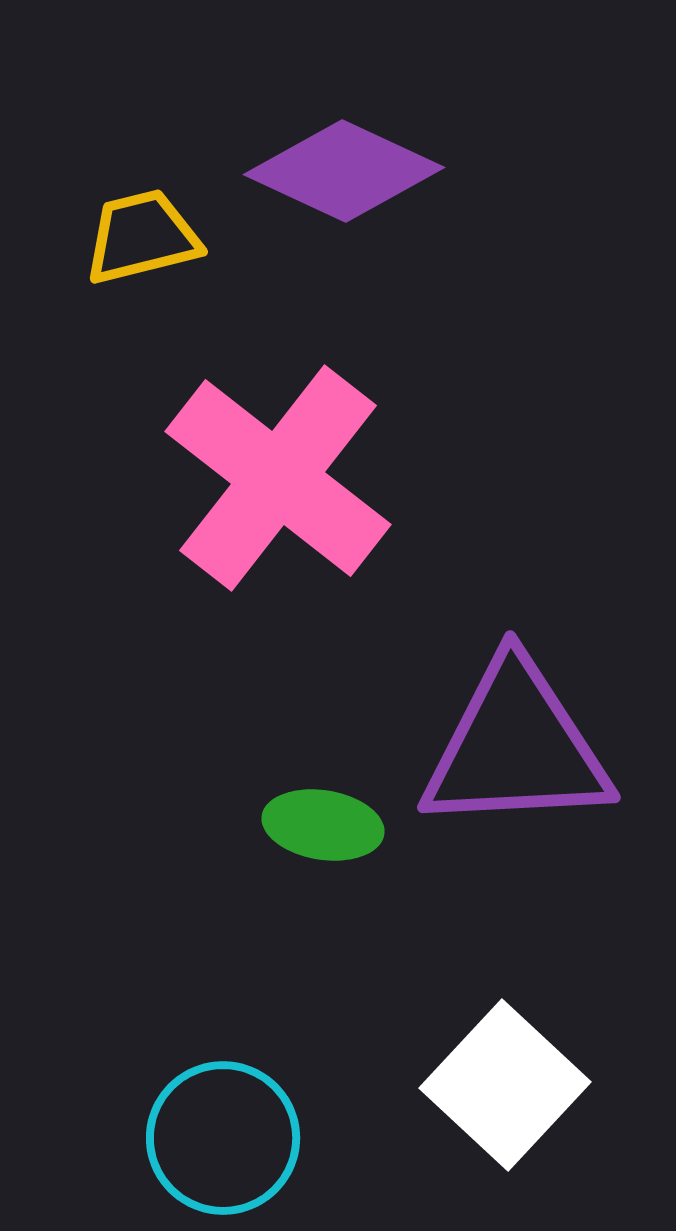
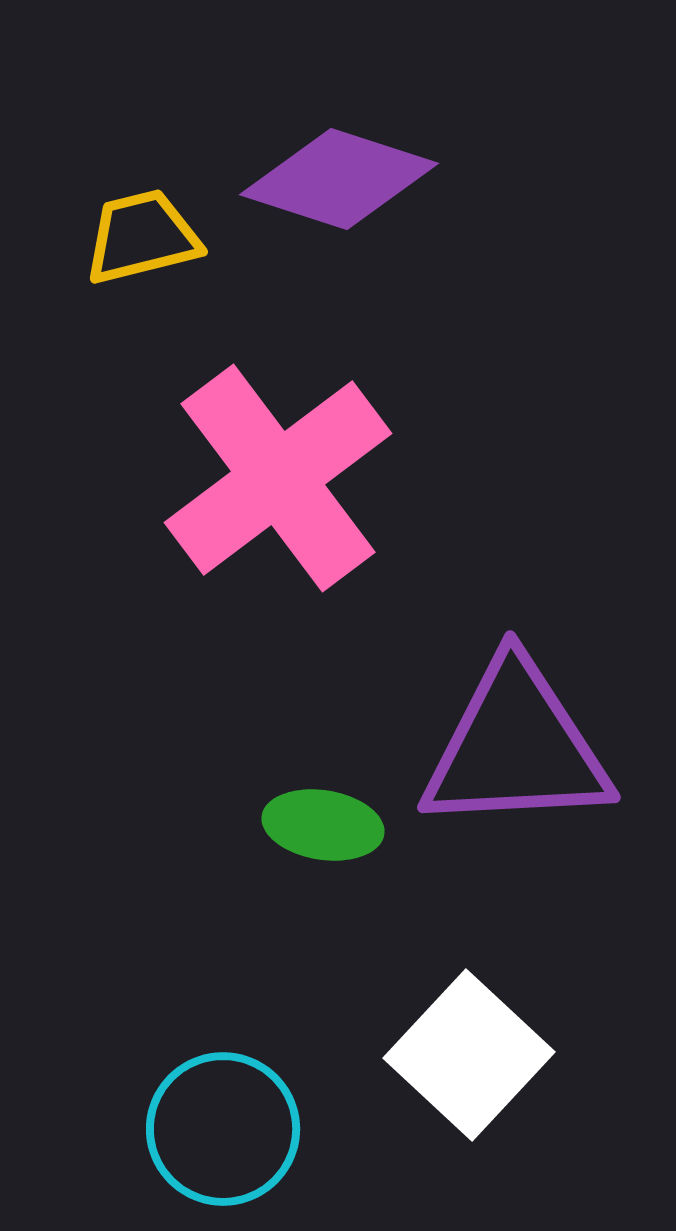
purple diamond: moved 5 px left, 8 px down; rotated 7 degrees counterclockwise
pink cross: rotated 15 degrees clockwise
white square: moved 36 px left, 30 px up
cyan circle: moved 9 px up
